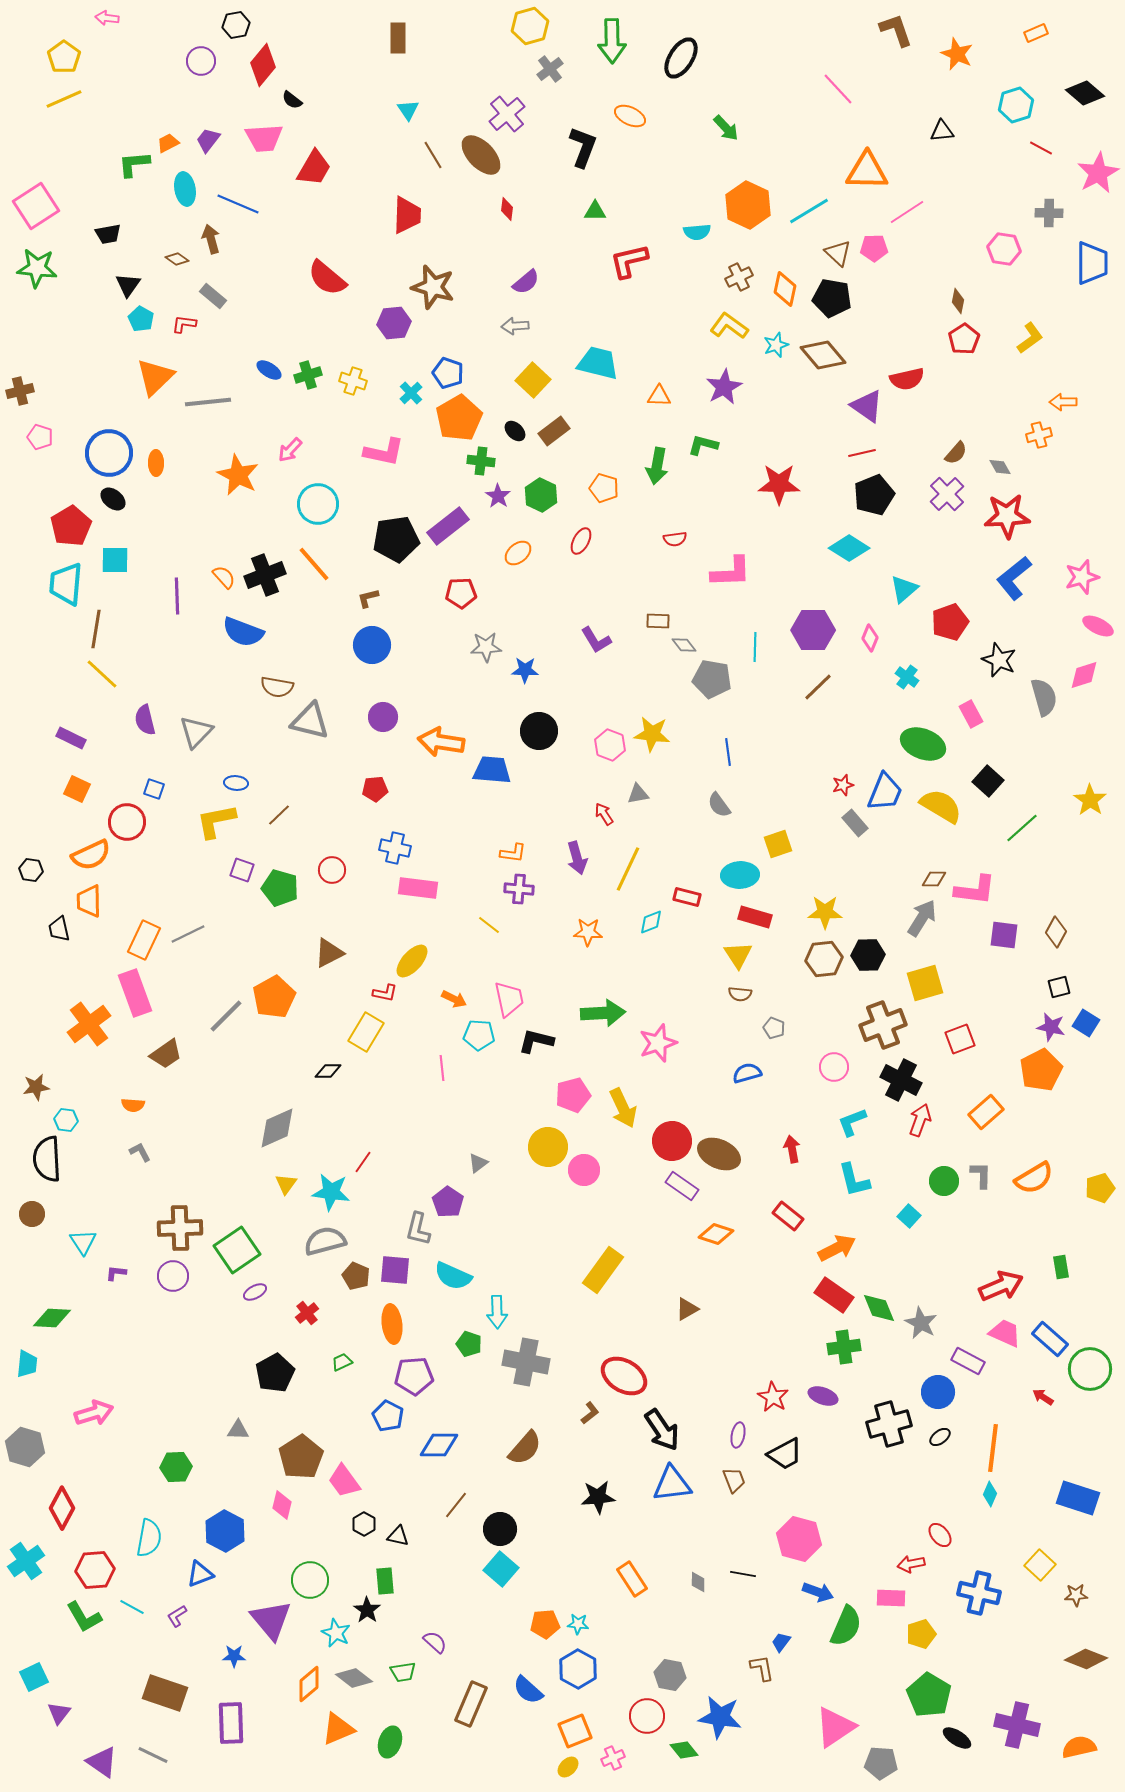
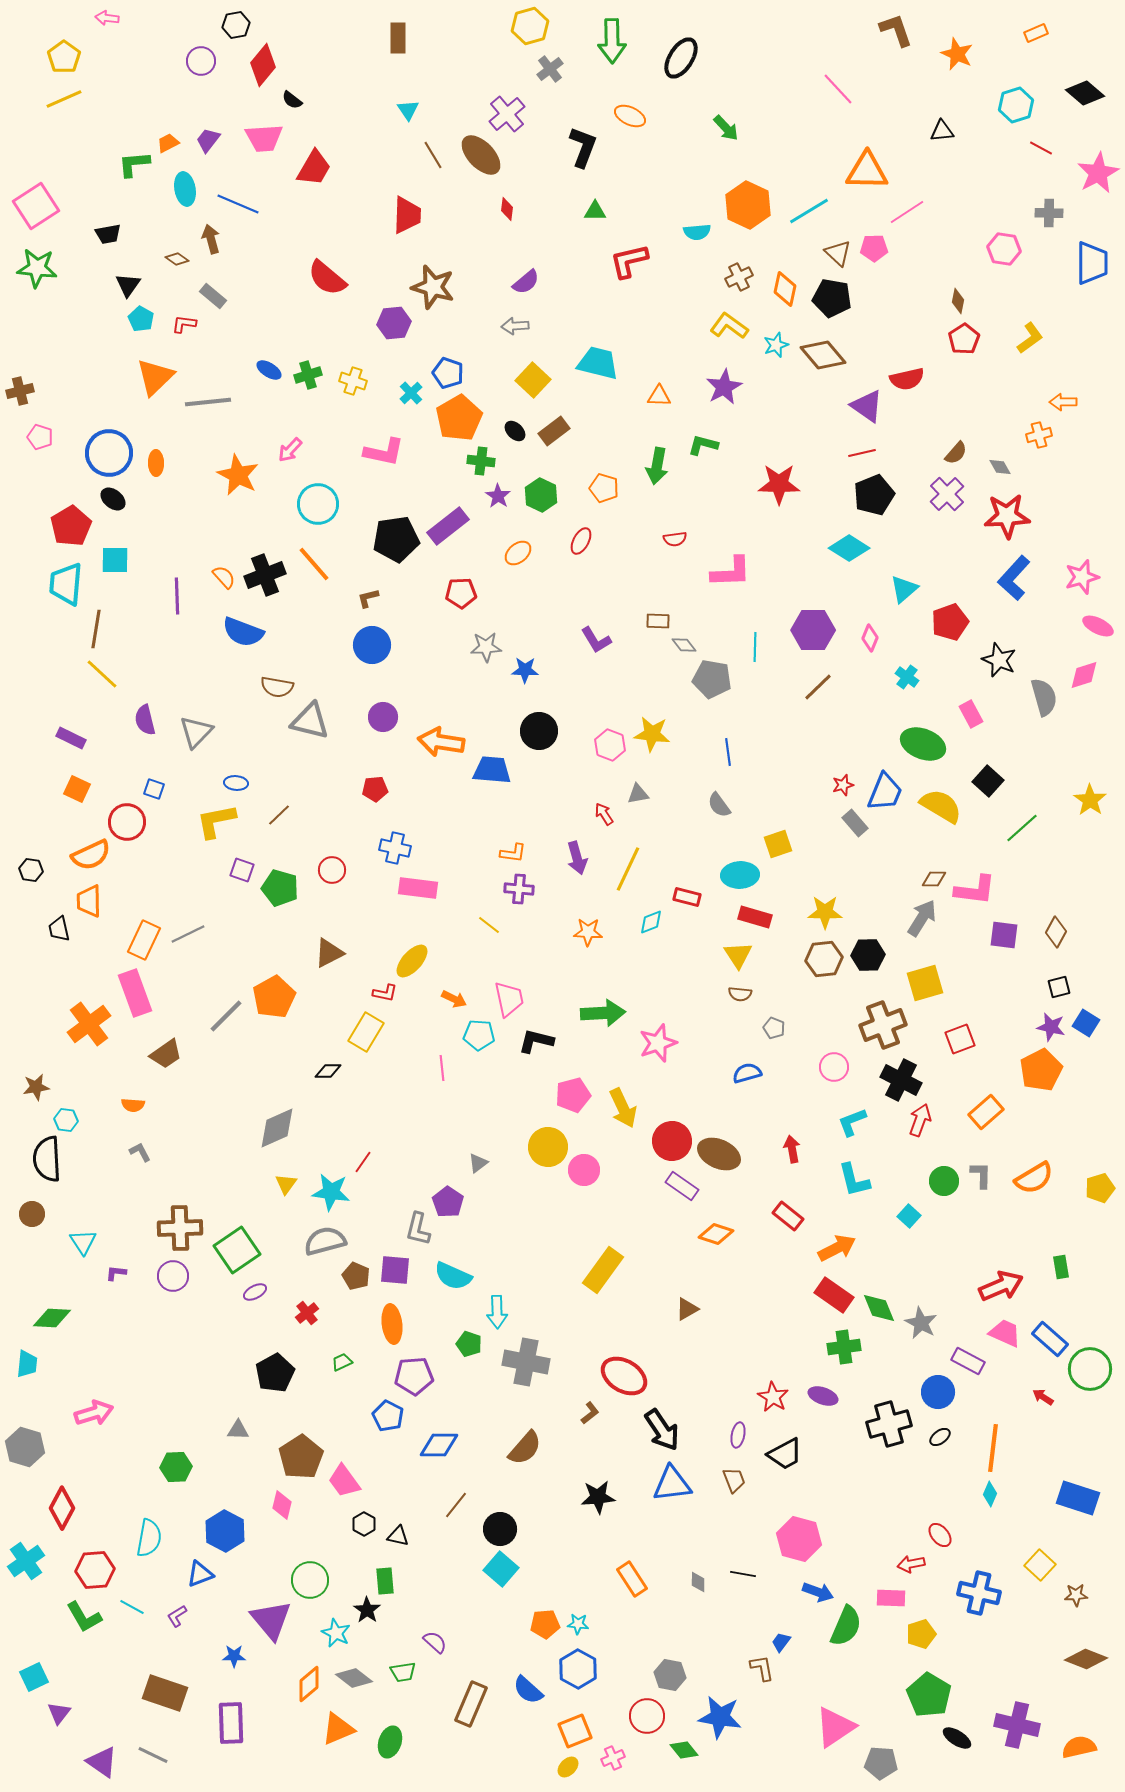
blue L-shape at (1014, 578): rotated 9 degrees counterclockwise
